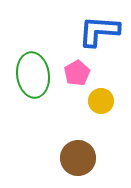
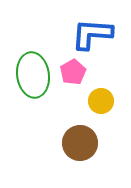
blue L-shape: moved 7 px left, 3 px down
pink pentagon: moved 4 px left, 1 px up
brown circle: moved 2 px right, 15 px up
